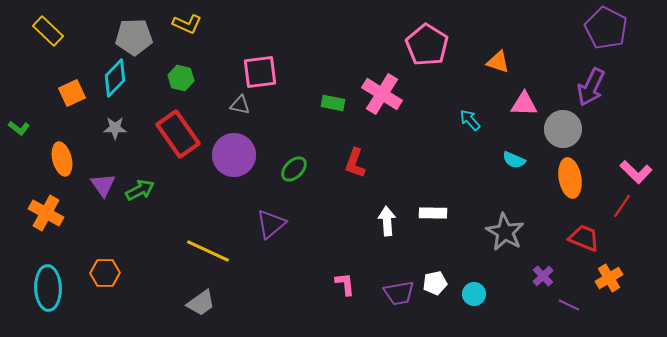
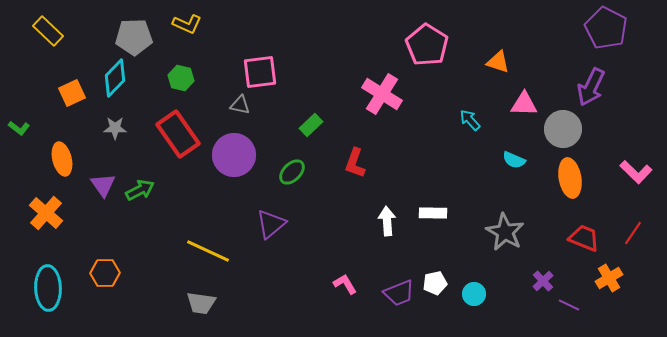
green rectangle at (333, 103): moved 22 px left, 22 px down; rotated 55 degrees counterclockwise
green ellipse at (294, 169): moved 2 px left, 3 px down
red line at (622, 206): moved 11 px right, 27 px down
orange cross at (46, 213): rotated 12 degrees clockwise
purple cross at (543, 276): moved 5 px down
pink L-shape at (345, 284): rotated 25 degrees counterclockwise
purple trapezoid at (399, 293): rotated 12 degrees counterclockwise
gray trapezoid at (201, 303): rotated 44 degrees clockwise
